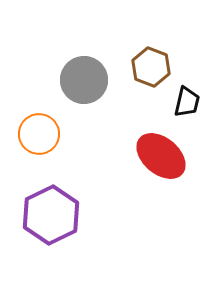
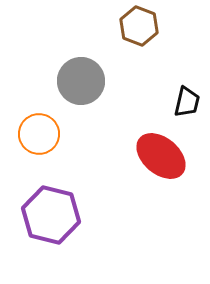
brown hexagon: moved 12 px left, 41 px up
gray circle: moved 3 px left, 1 px down
purple hexagon: rotated 20 degrees counterclockwise
